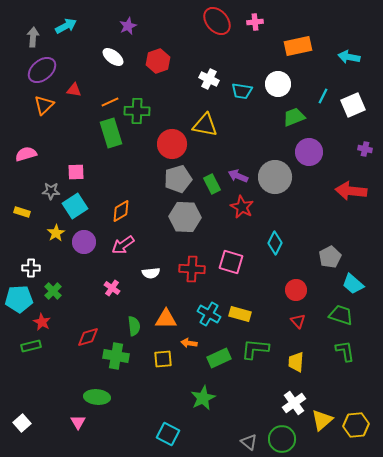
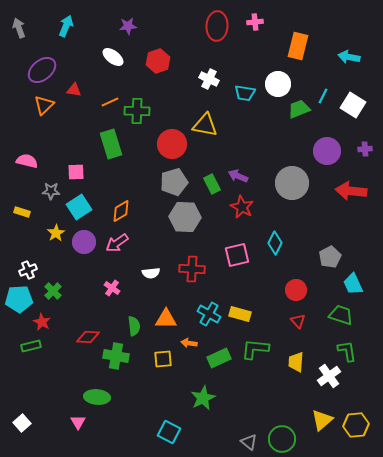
red ellipse at (217, 21): moved 5 px down; rotated 44 degrees clockwise
cyan arrow at (66, 26): rotated 40 degrees counterclockwise
purple star at (128, 26): rotated 18 degrees clockwise
gray arrow at (33, 37): moved 14 px left, 9 px up; rotated 24 degrees counterclockwise
orange rectangle at (298, 46): rotated 64 degrees counterclockwise
cyan trapezoid at (242, 91): moved 3 px right, 2 px down
white square at (353, 105): rotated 35 degrees counterclockwise
green trapezoid at (294, 117): moved 5 px right, 8 px up
green rectangle at (111, 133): moved 11 px down
purple cross at (365, 149): rotated 16 degrees counterclockwise
purple circle at (309, 152): moved 18 px right, 1 px up
pink semicircle at (26, 154): moved 1 px right, 7 px down; rotated 30 degrees clockwise
gray circle at (275, 177): moved 17 px right, 6 px down
gray pentagon at (178, 179): moved 4 px left, 3 px down
cyan square at (75, 206): moved 4 px right, 1 px down
pink arrow at (123, 245): moved 6 px left, 2 px up
pink square at (231, 262): moved 6 px right, 7 px up; rotated 30 degrees counterclockwise
white cross at (31, 268): moved 3 px left, 2 px down; rotated 24 degrees counterclockwise
cyan trapezoid at (353, 284): rotated 25 degrees clockwise
red diamond at (88, 337): rotated 20 degrees clockwise
green L-shape at (345, 351): moved 2 px right
white cross at (294, 403): moved 35 px right, 27 px up
cyan square at (168, 434): moved 1 px right, 2 px up
